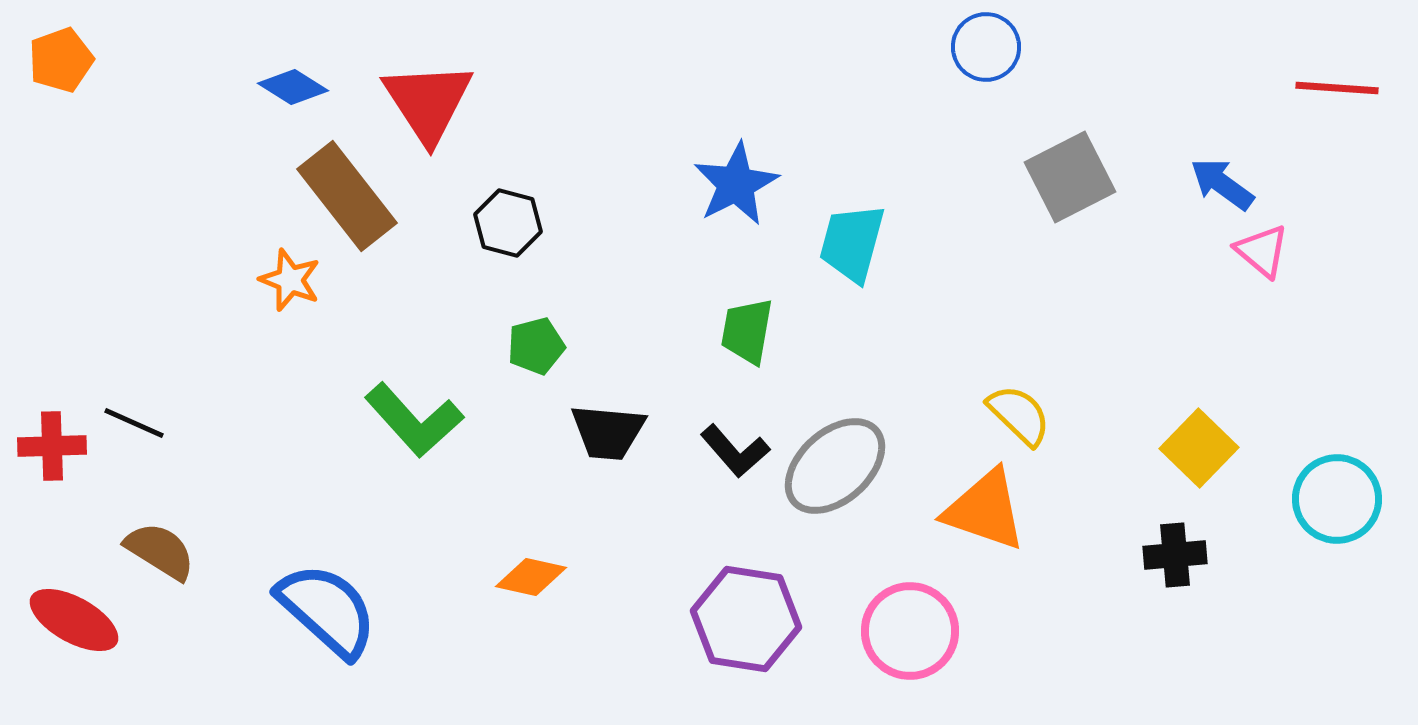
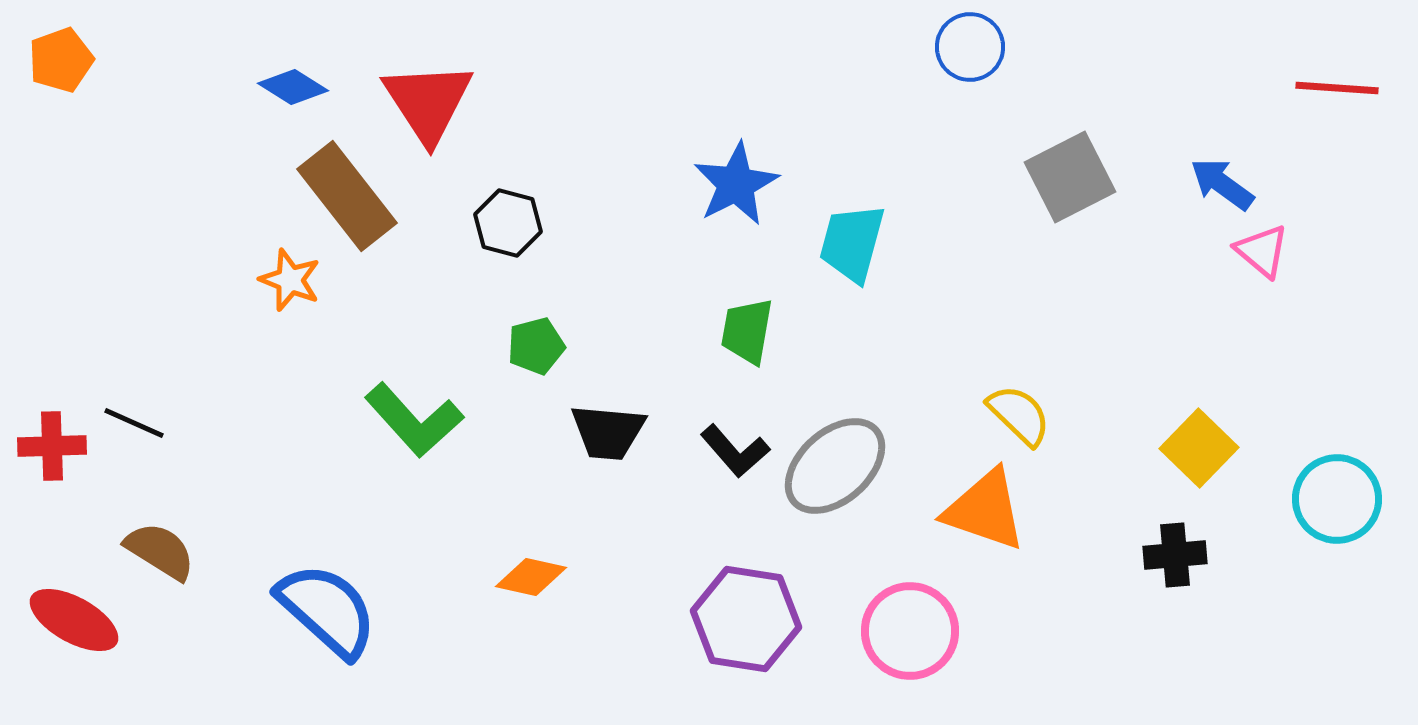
blue circle: moved 16 px left
